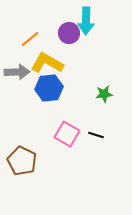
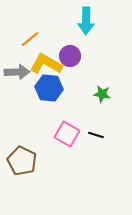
purple circle: moved 1 px right, 23 px down
yellow L-shape: moved 1 px left, 1 px down
blue hexagon: rotated 12 degrees clockwise
green star: moved 2 px left; rotated 18 degrees clockwise
